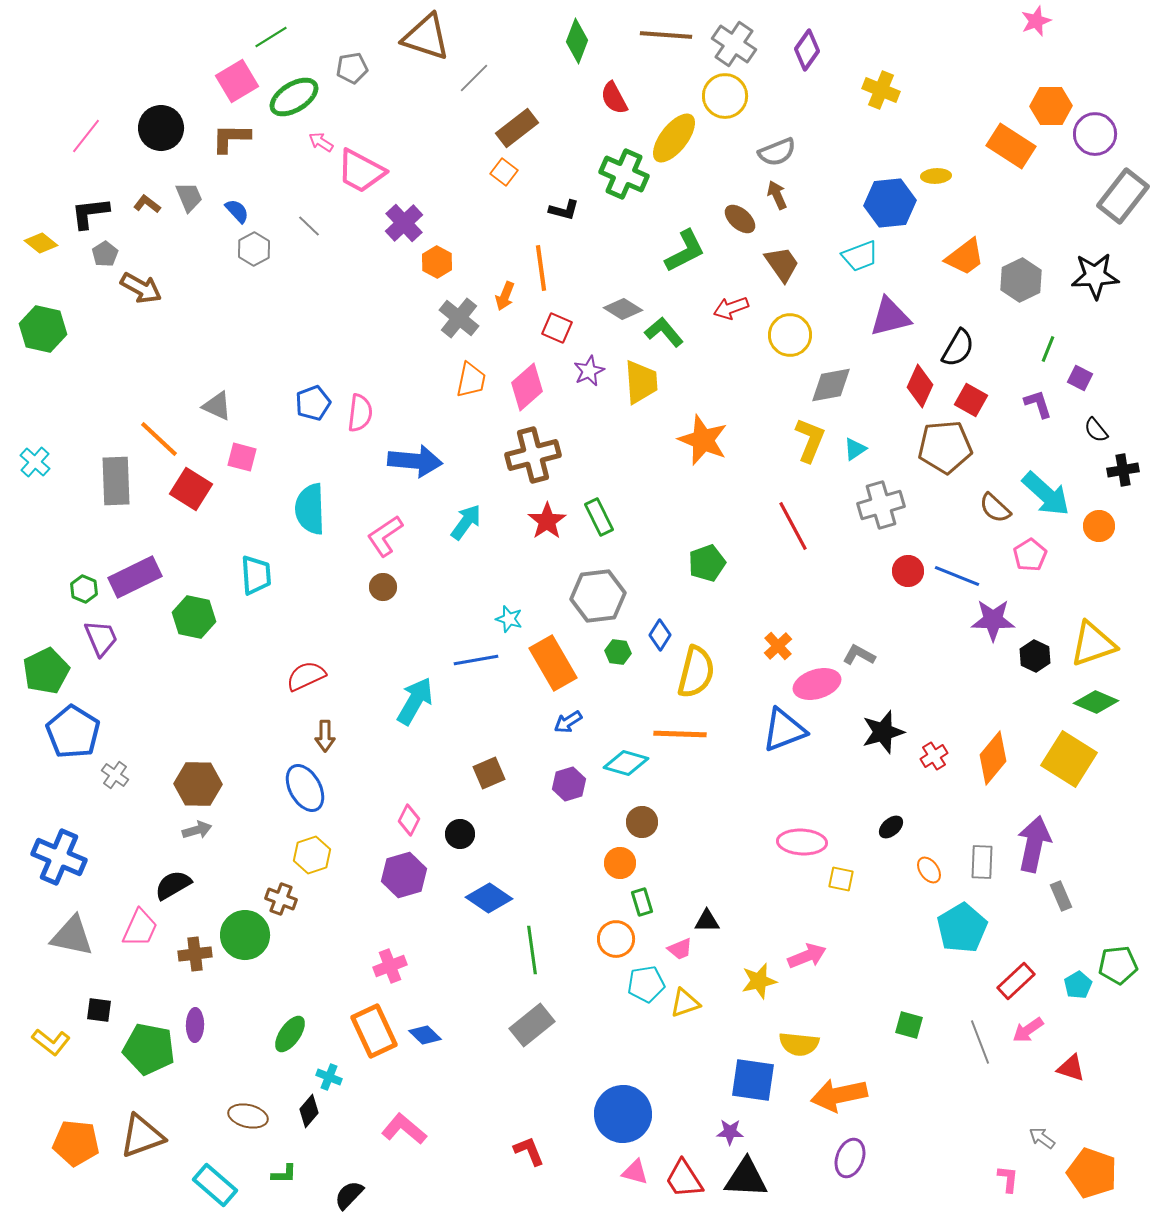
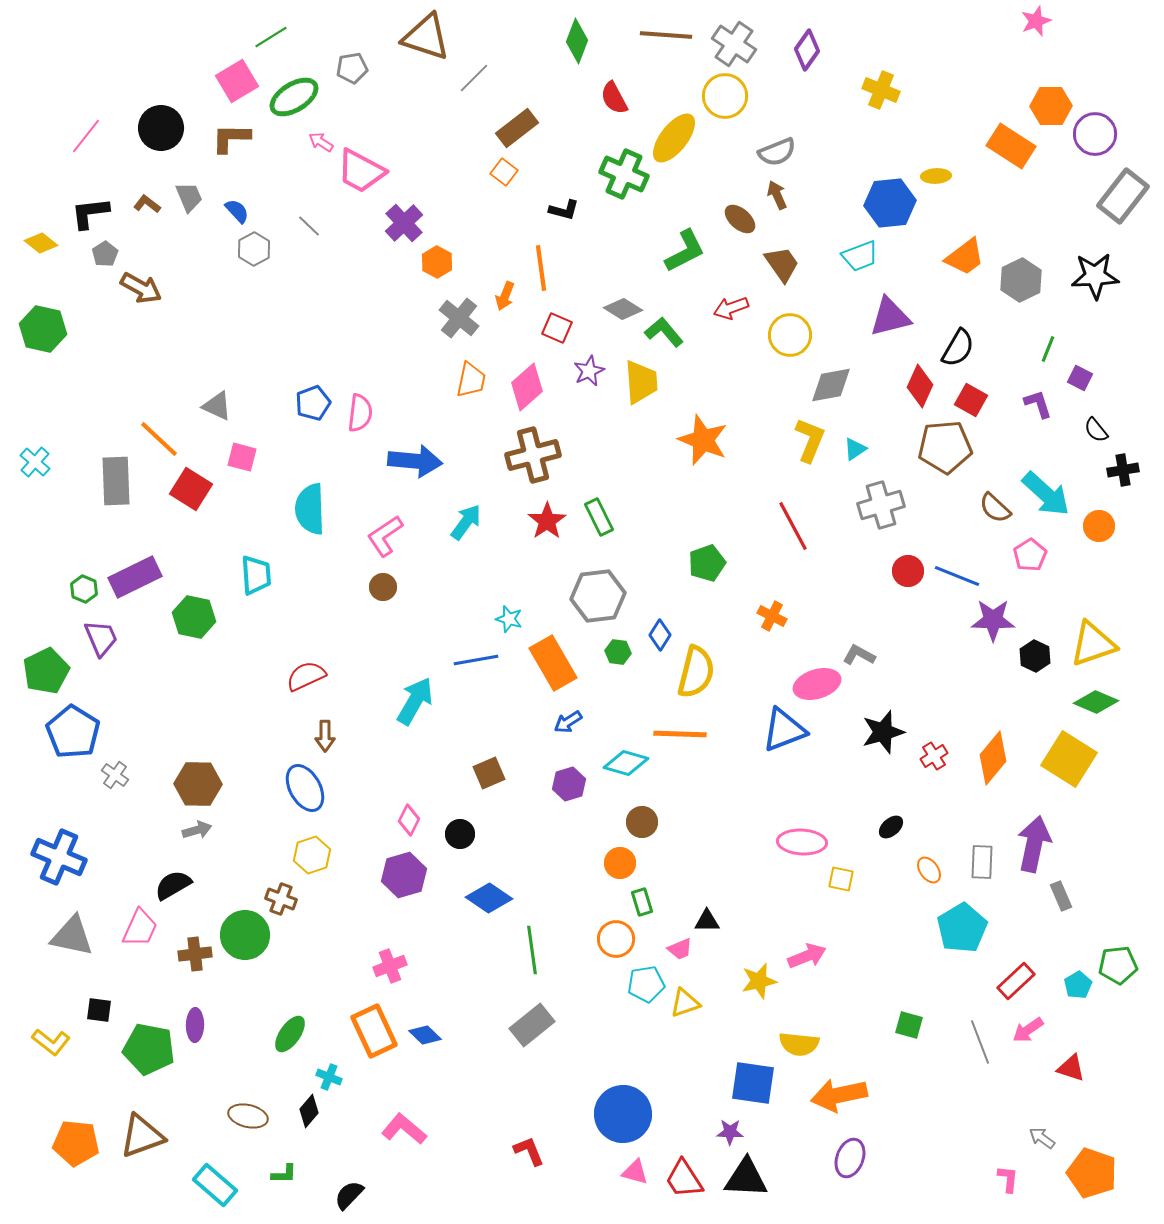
orange cross at (778, 646): moved 6 px left, 30 px up; rotated 20 degrees counterclockwise
blue square at (753, 1080): moved 3 px down
